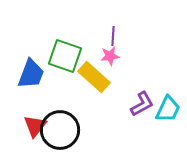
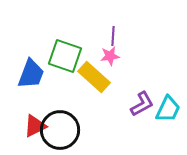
red triangle: rotated 25 degrees clockwise
